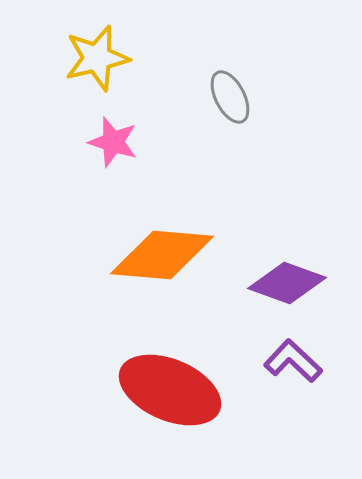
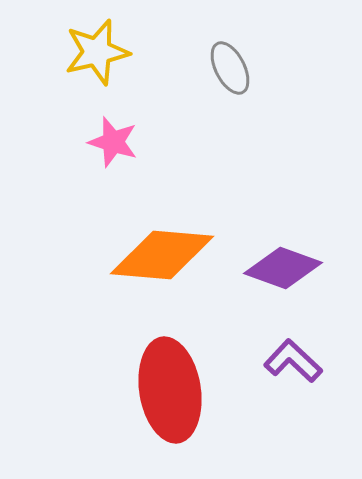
yellow star: moved 6 px up
gray ellipse: moved 29 px up
purple diamond: moved 4 px left, 15 px up
red ellipse: rotated 58 degrees clockwise
